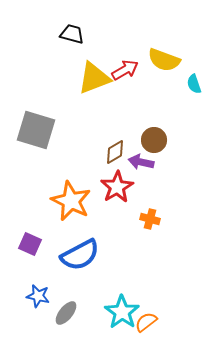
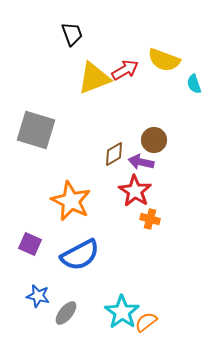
black trapezoid: rotated 55 degrees clockwise
brown diamond: moved 1 px left, 2 px down
red star: moved 18 px right, 4 px down; rotated 8 degrees counterclockwise
